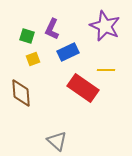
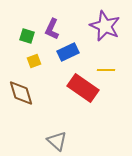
yellow square: moved 1 px right, 2 px down
brown diamond: rotated 12 degrees counterclockwise
